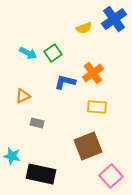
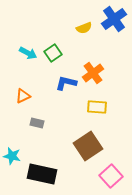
blue L-shape: moved 1 px right, 1 px down
brown square: rotated 12 degrees counterclockwise
black rectangle: moved 1 px right
